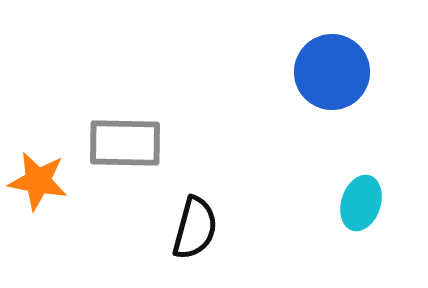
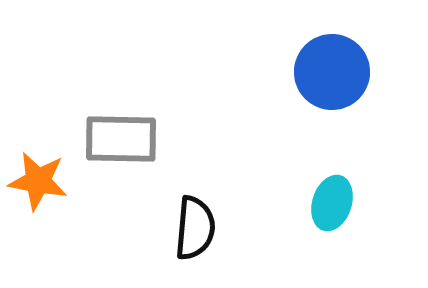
gray rectangle: moved 4 px left, 4 px up
cyan ellipse: moved 29 px left
black semicircle: rotated 10 degrees counterclockwise
